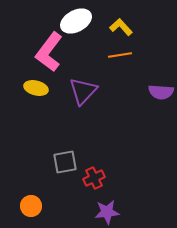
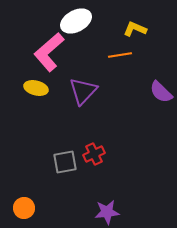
yellow L-shape: moved 14 px right, 2 px down; rotated 25 degrees counterclockwise
pink L-shape: rotated 12 degrees clockwise
purple semicircle: rotated 40 degrees clockwise
red cross: moved 24 px up
orange circle: moved 7 px left, 2 px down
